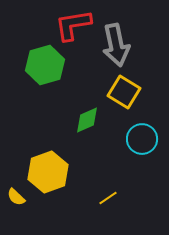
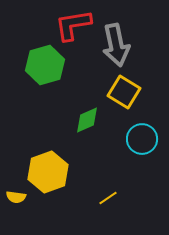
yellow semicircle: rotated 36 degrees counterclockwise
